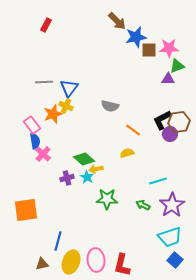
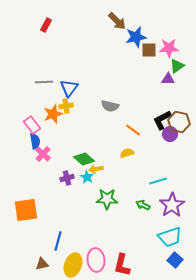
green triangle: rotated 14 degrees counterclockwise
yellow cross: rotated 32 degrees counterclockwise
brown hexagon: rotated 20 degrees clockwise
yellow ellipse: moved 2 px right, 3 px down
